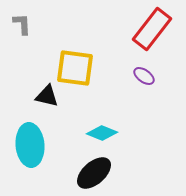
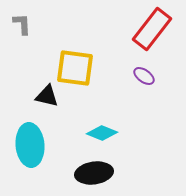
black ellipse: rotated 33 degrees clockwise
